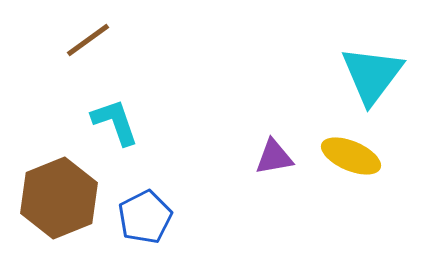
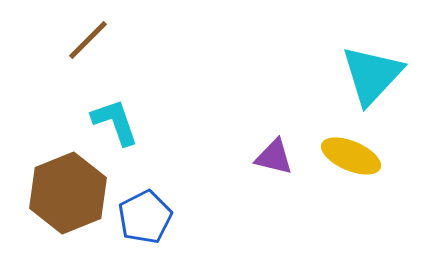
brown line: rotated 9 degrees counterclockwise
cyan triangle: rotated 6 degrees clockwise
purple triangle: rotated 24 degrees clockwise
brown hexagon: moved 9 px right, 5 px up
